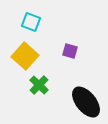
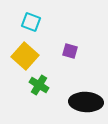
green cross: rotated 12 degrees counterclockwise
black ellipse: rotated 48 degrees counterclockwise
